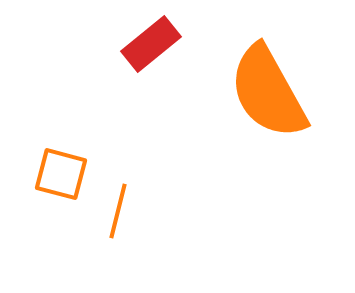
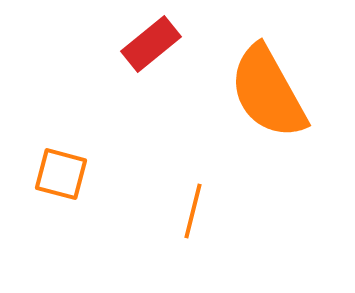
orange line: moved 75 px right
